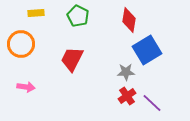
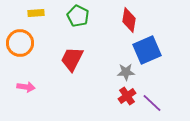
orange circle: moved 1 px left, 1 px up
blue square: rotated 8 degrees clockwise
